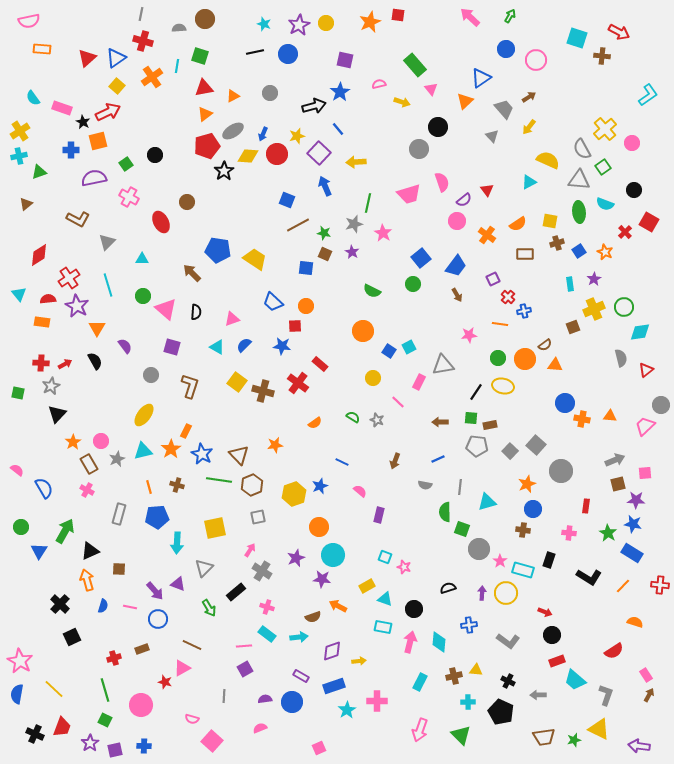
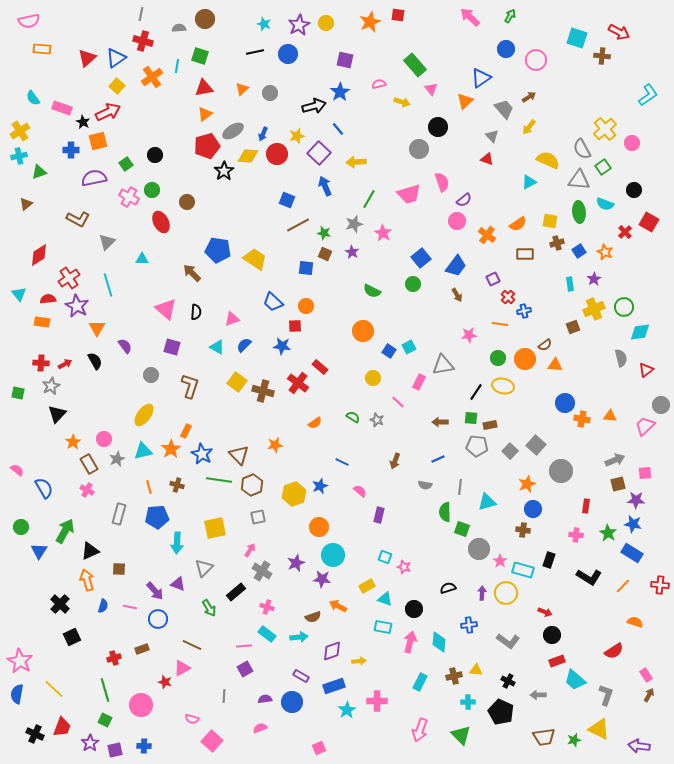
orange triangle at (233, 96): moved 9 px right, 7 px up; rotated 16 degrees counterclockwise
red triangle at (487, 190): moved 31 px up; rotated 32 degrees counterclockwise
green line at (368, 203): moved 1 px right, 4 px up; rotated 18 degrees clockwise
green circle at (143, 296): moved 9 px right, 106 px up
red rectangle at (320, 364): moved 3 px down
pink circle at (101, 441): moved 3 px right, 2 px up
pink cross at (569, 533): moved 7 px right, 2 px down
purple star at (296, 558): moved 5 px down
